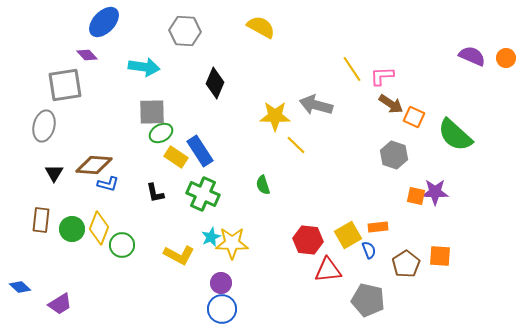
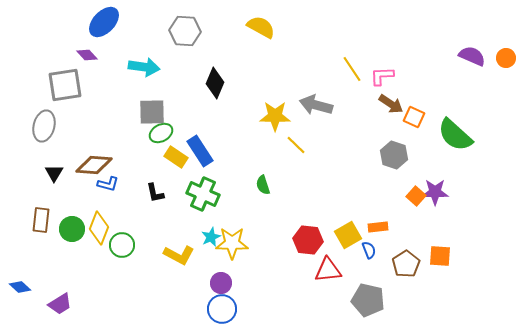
orange square at (416, 196): rotated 30 degrees clockwise
